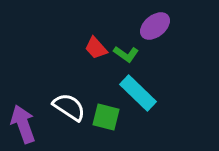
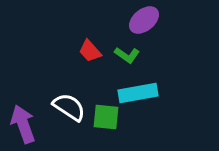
purple ellipse: moved 11 px left, 6 px up
red trapezoid: moved 6 px left, 3 px down
green L-shape: moved 1 px right, 1 px down
cyan rectangle: rotated 54 degrees counterclockwise
green square: rotated 8 degrees counterclockwise
